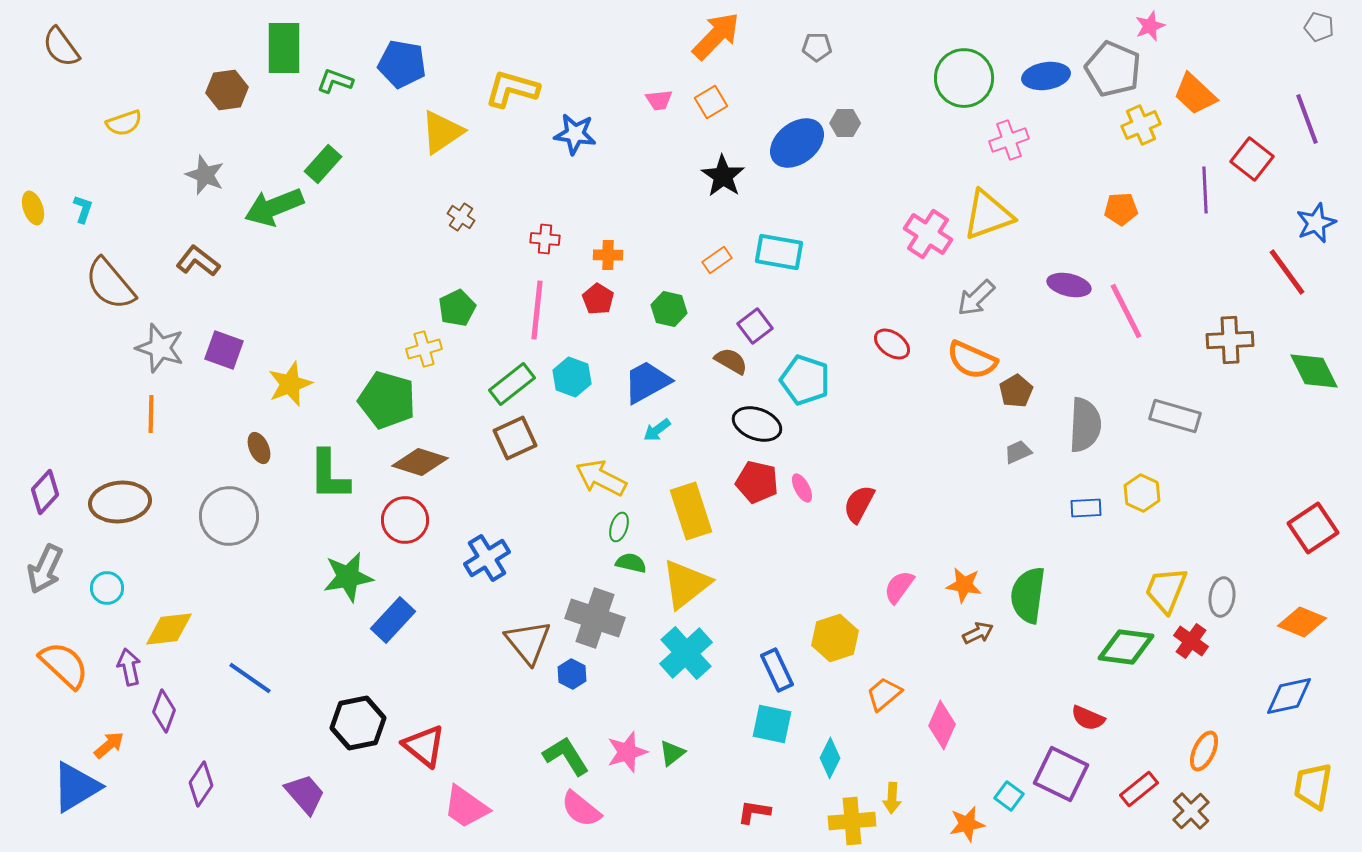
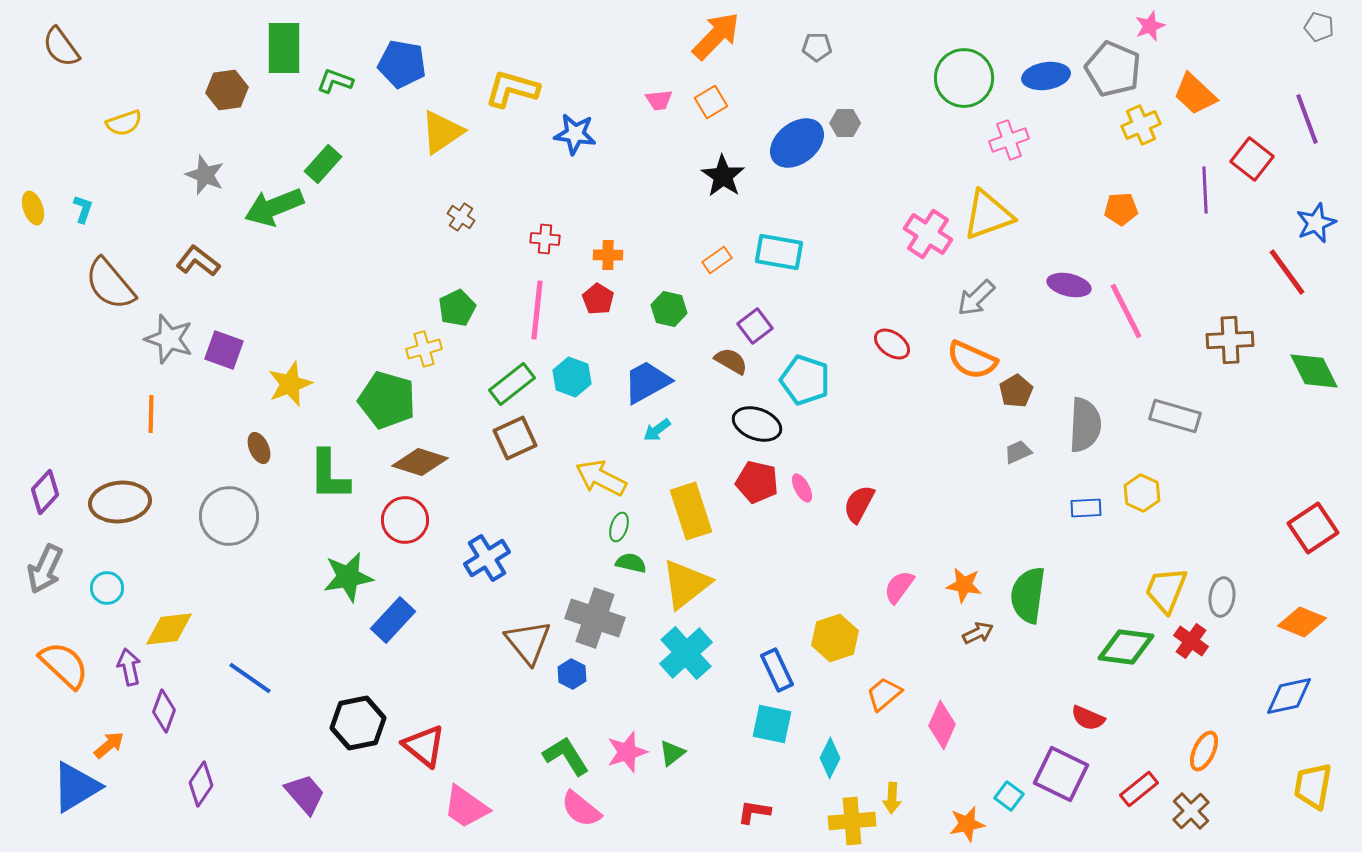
gray star at (160, 348): moved 9 px right, 9 px up
